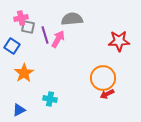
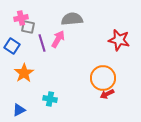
purple line: moved 3 px left, 8 px down
red star: moved 1 px up; rotated 15 degrees clockwise
